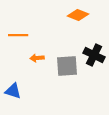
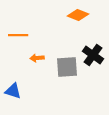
black cross: moved 1 px left; rotated 10 degrees clockwise
gray square: moved 1 px down
